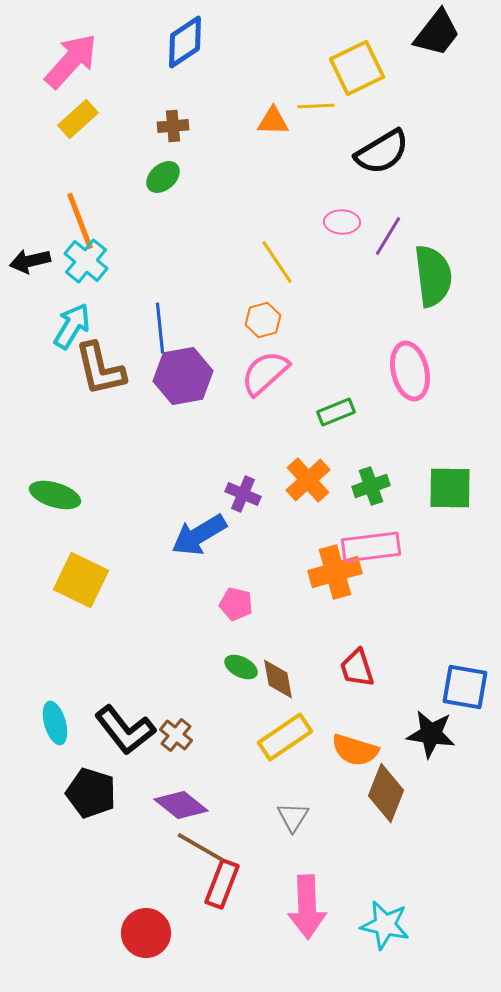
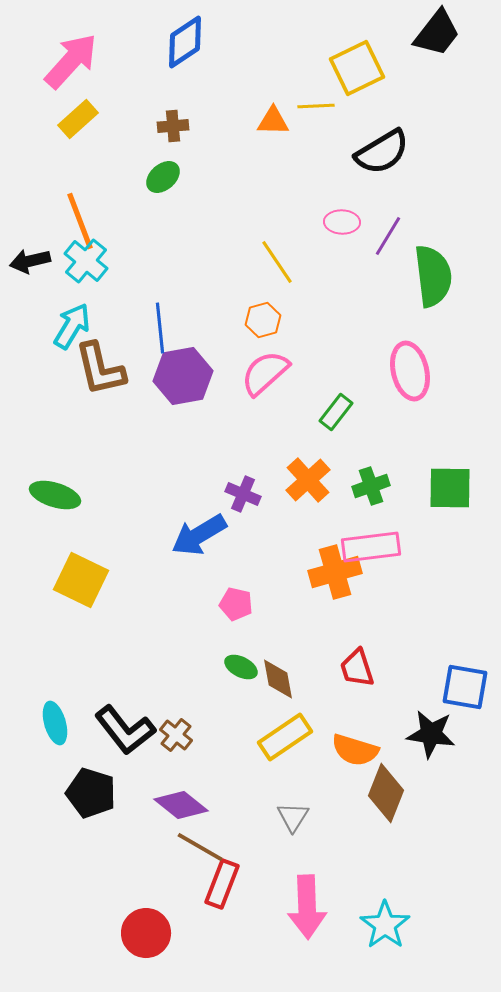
green rectangle at (336, 412): rotated 30 degrees counterclockwise
cyan star at (385, 925): rotated 24 degrees clockwise
